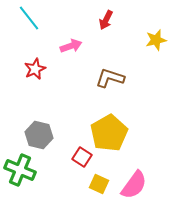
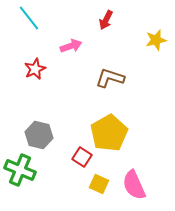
pink semicircle: rotated 120 degrees clockwise
